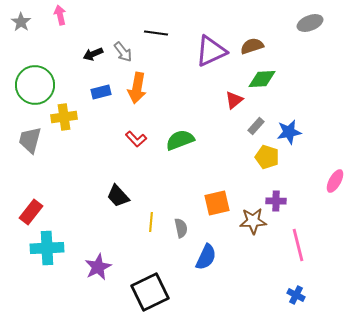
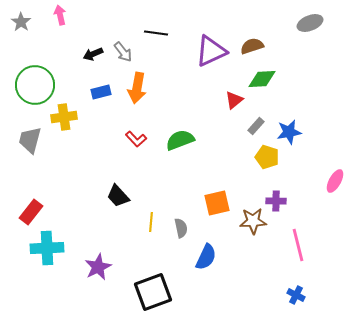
black square: moved 3 px right; rotated 6 degrees clockwise
